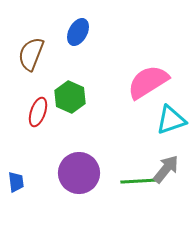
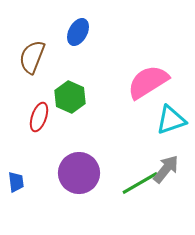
brown semicircle: moved 1 px right, 3 px down
red ellipse: moved 1 px right, 5 px down
green line: moved 2 px down; rotated 27 degrees counterclockwise
